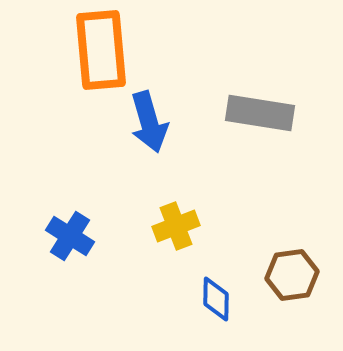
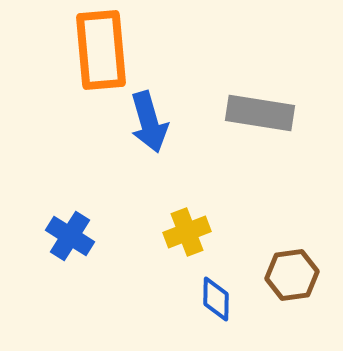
yellow cross: moved 11 px right, 6 px down
